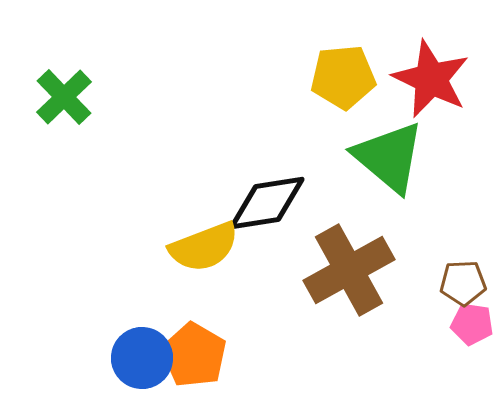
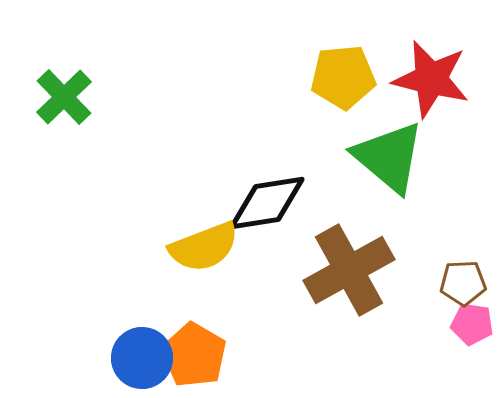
red star: rotated 12 degrees counterclockwise
